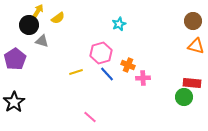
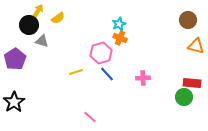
brown circle: moved 5 px left, 1 px up
orange cross: moved 8 px left, 27 px up
